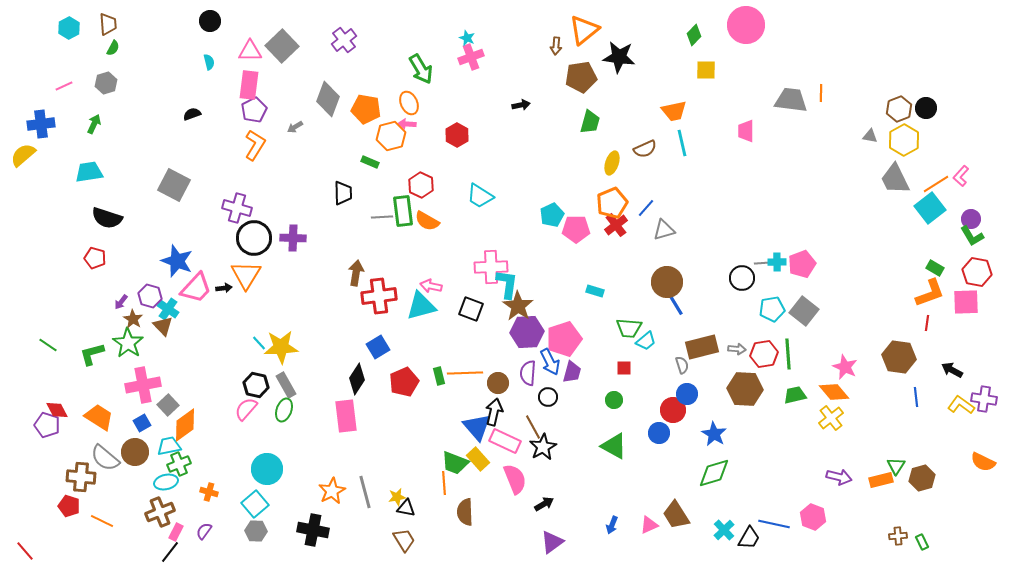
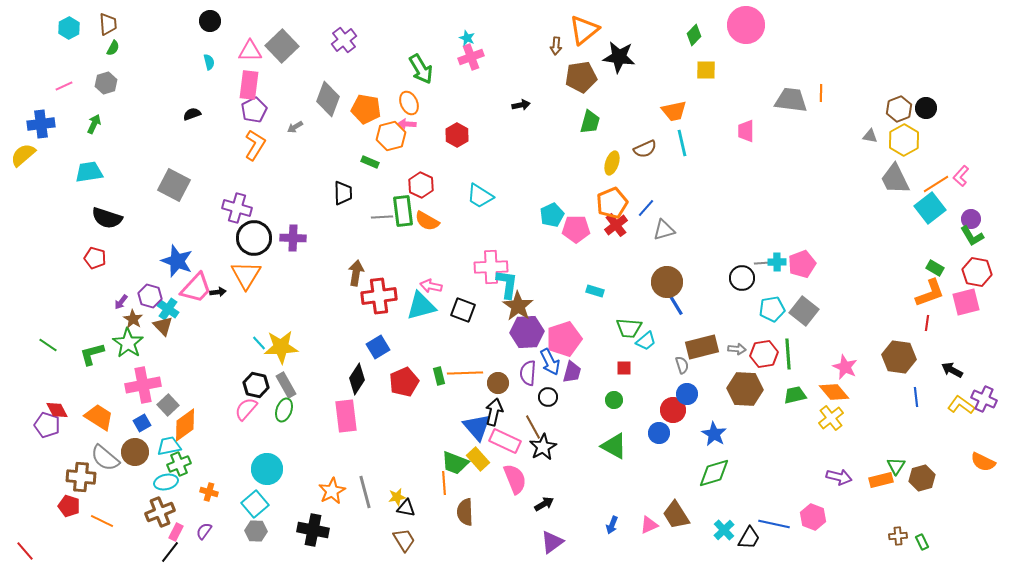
black arrow at (224, 288): moved 6 px left, 4 px down
pink square at (966, 302): rotated 12 degrees counterclockwise
black square at (471, 309): moved 8 px left, 1 px down
purple cross at (984, 399): rotated 15 degrees clockwise
